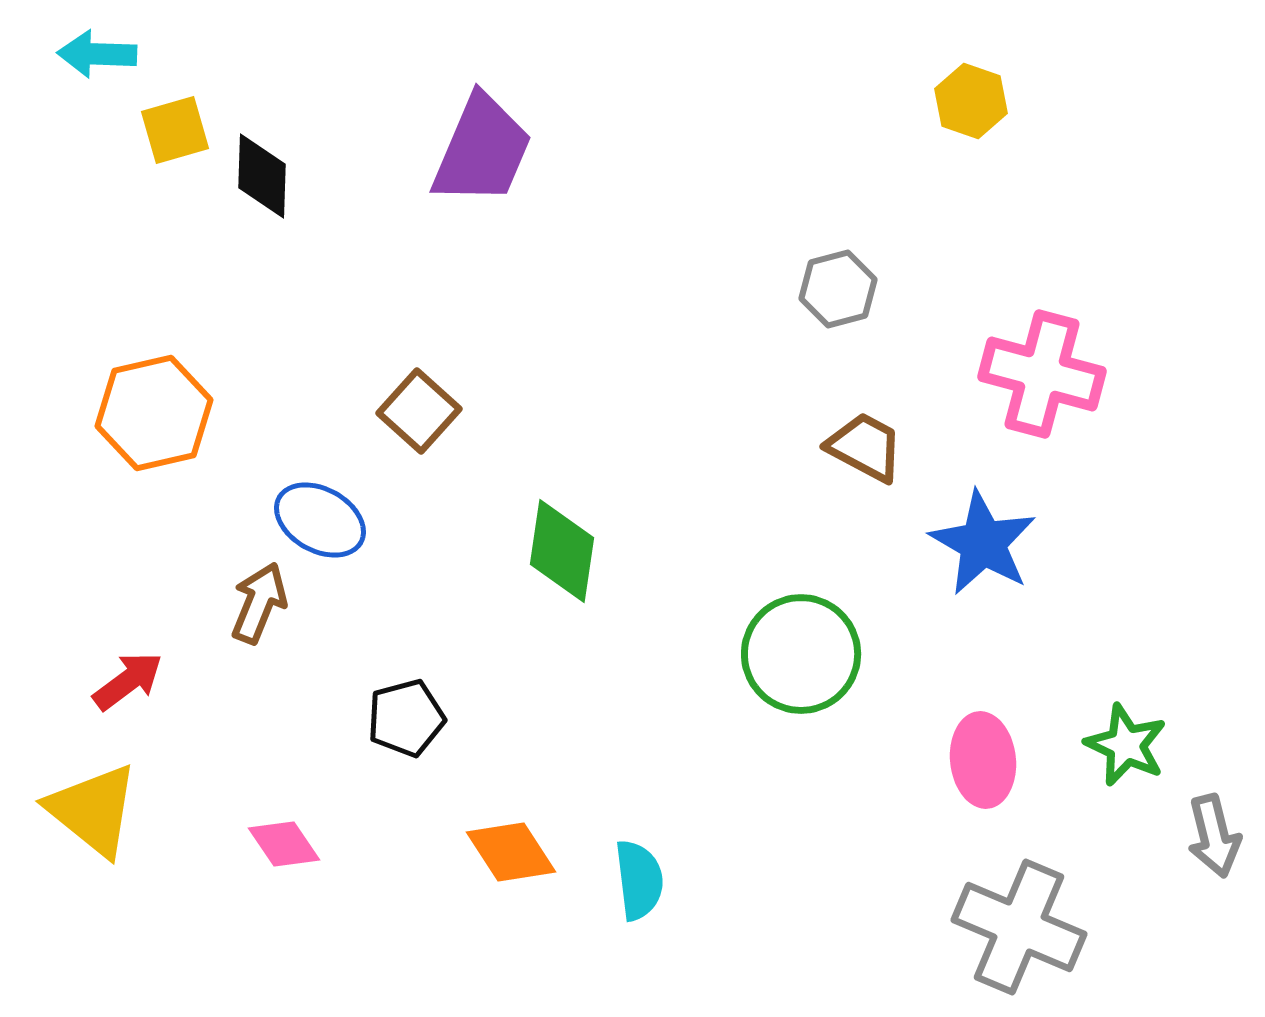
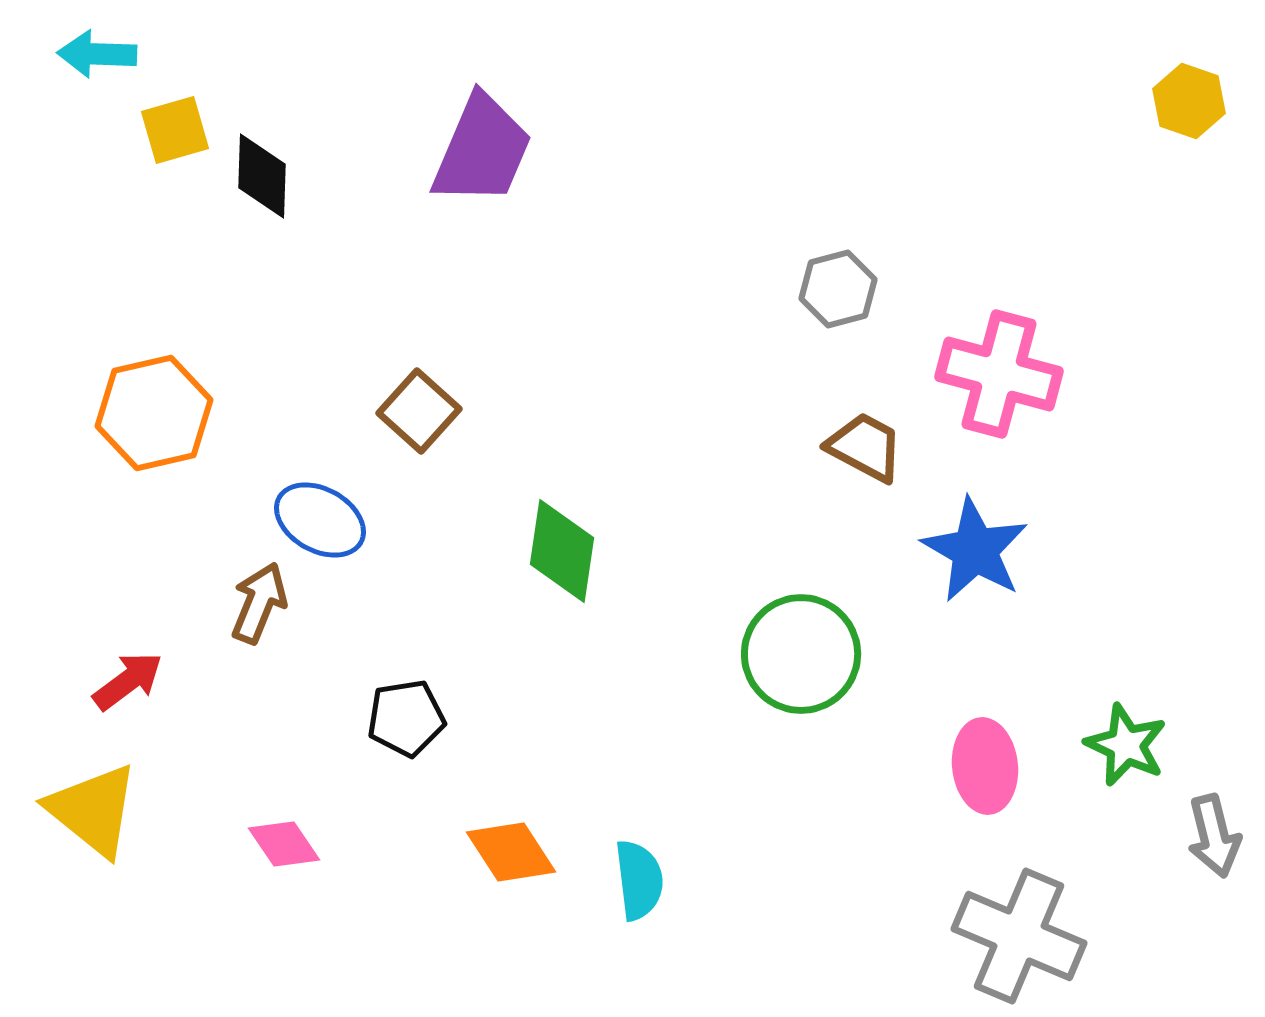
yellow hexagon: moved 218 px right
pink cross: moved 43 px left
blue star: moved 8 px left, 7 px down
black pentagon: rotated 6 degrees clockwise
pink ellipse: moved 2 px right, 6 px down
gray cross: moved 9 px down
